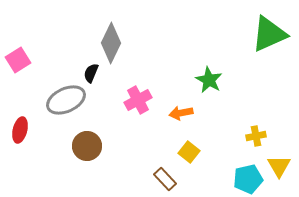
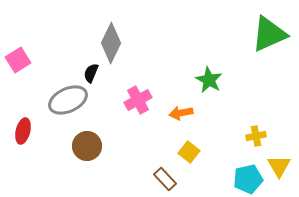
gray ellipse: moved 2 px right
red ellipse: moved 3 px right, 1 px down
